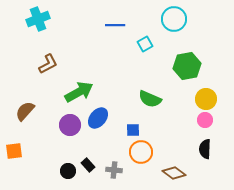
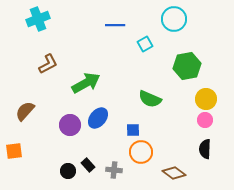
green arrow: moved 7 px right, 9 px up
